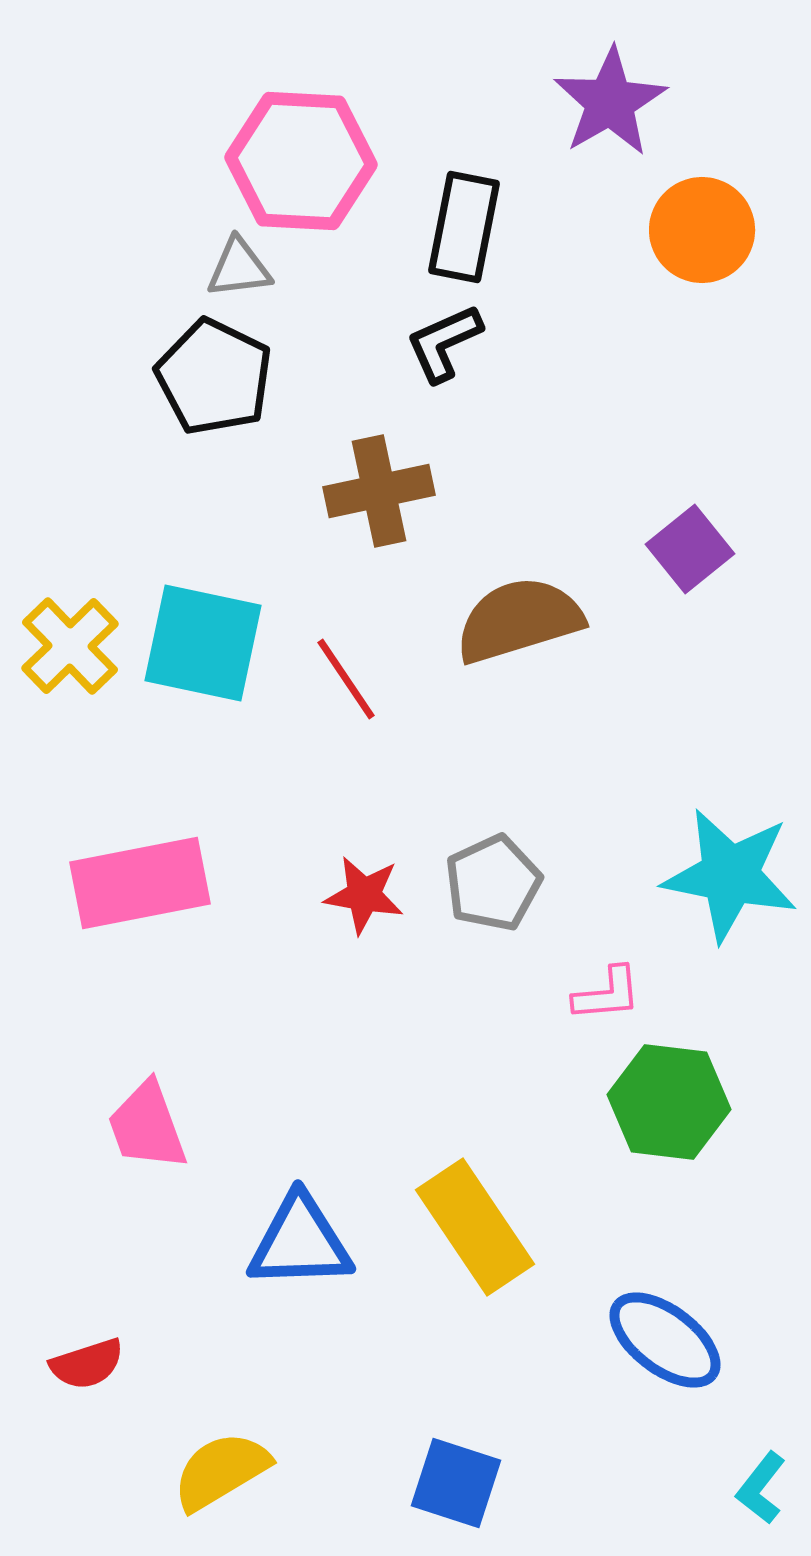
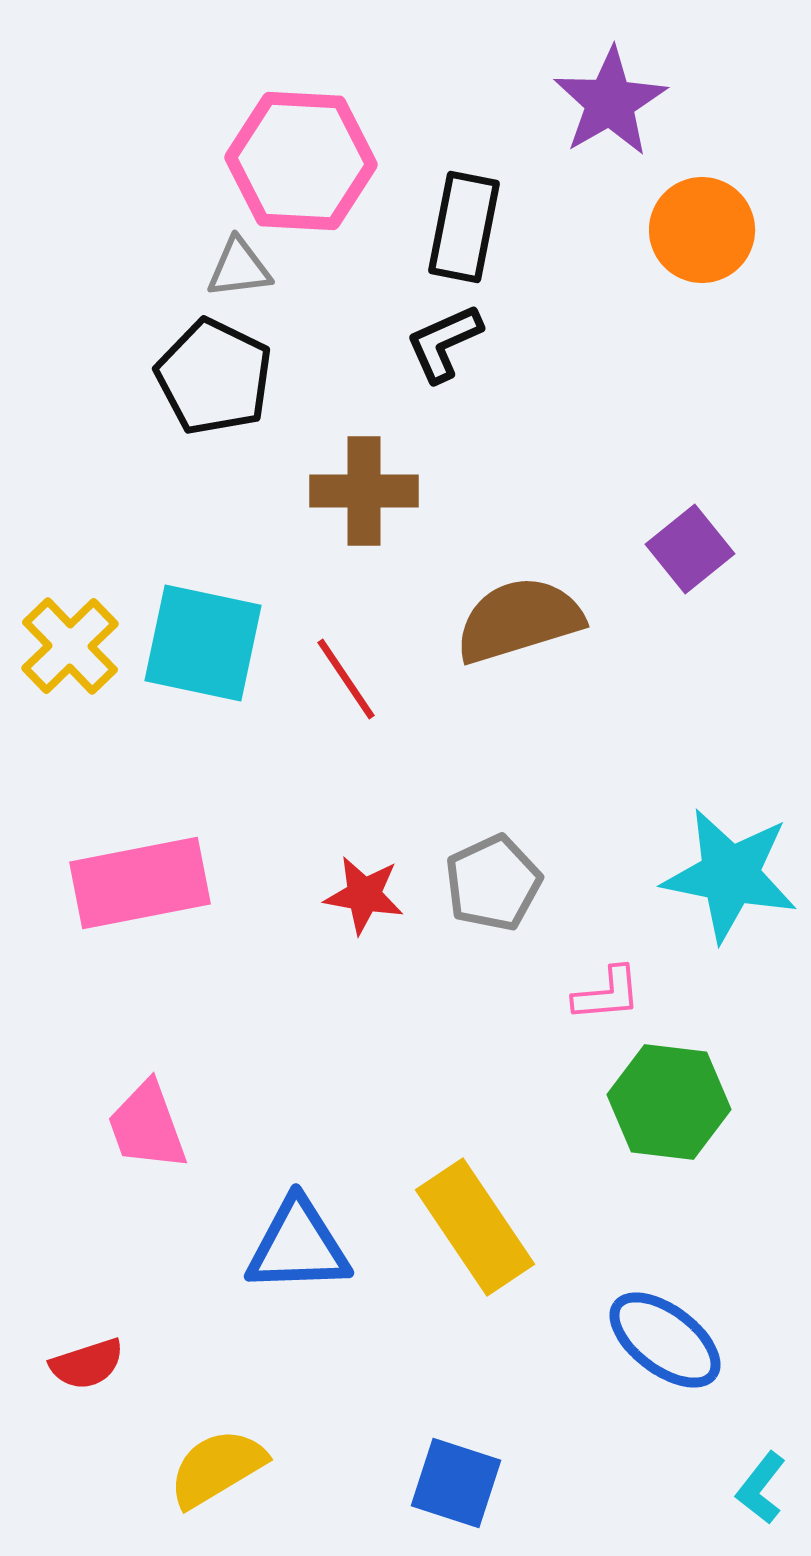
brown cross: moved 15 px left; rotated 12 degrees clockwise
blue triangle: moved 2 px left, 4 px down
yellow semicircle: moved 4 px left, 3 px up
